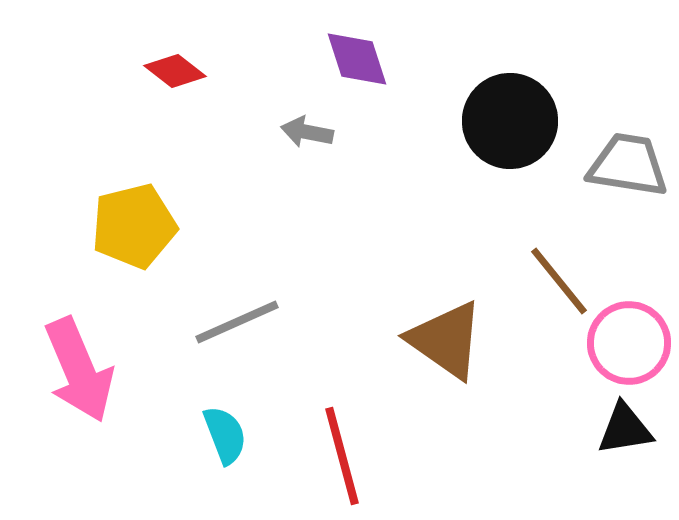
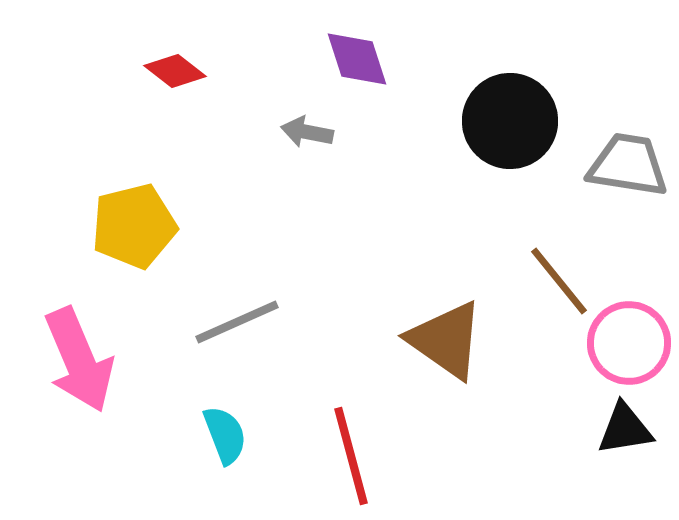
pink arrow: moved 10 px up
red line: moved 9 px right
